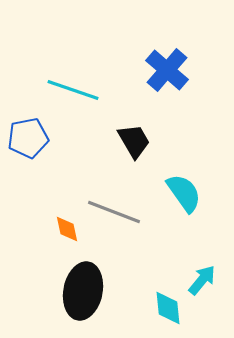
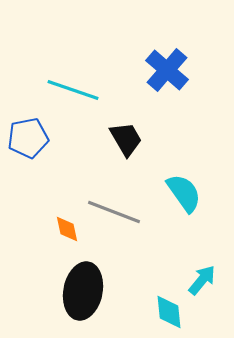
black trapezoid: moved 8 px left, 2 px up
cyan diamond: moved 1 px right, 4 px down
